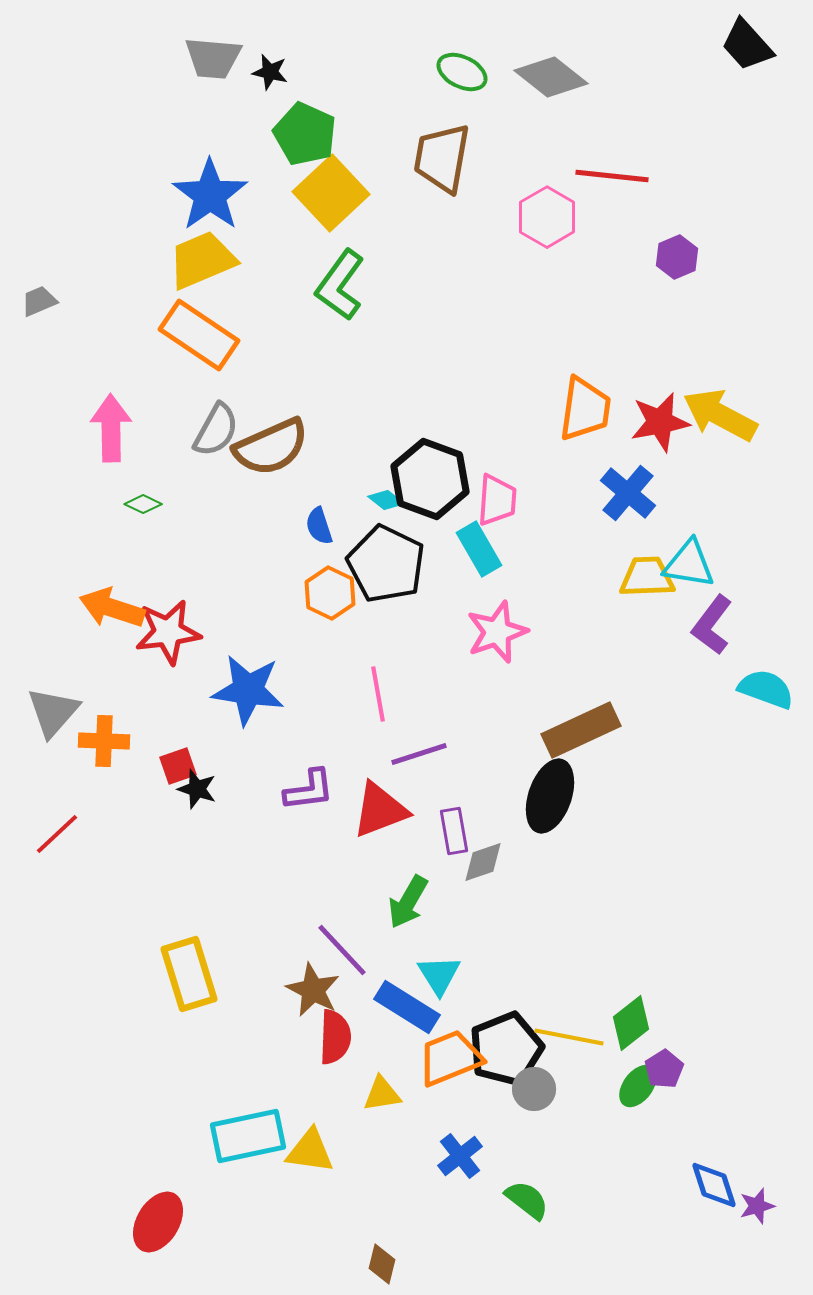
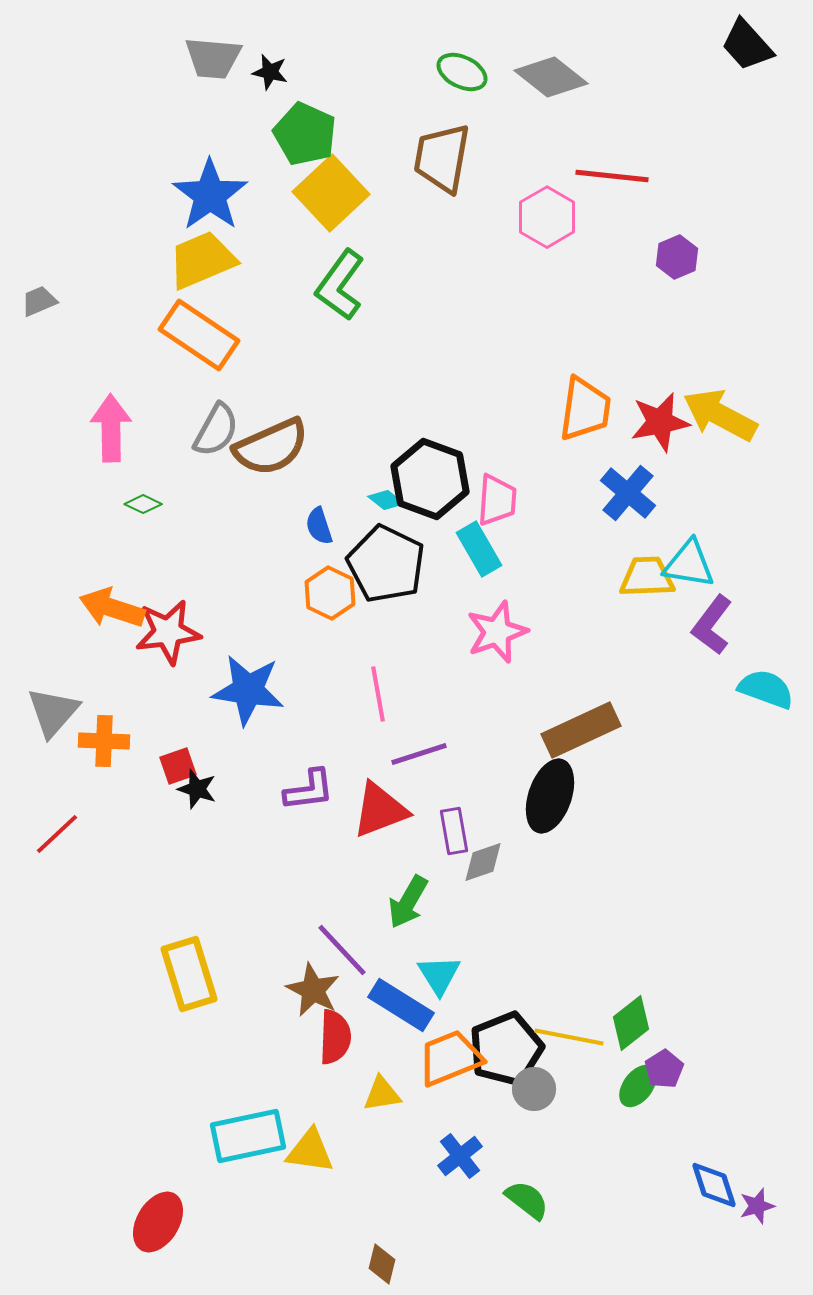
blue rectangle at (407, 1007): moved 6 px left, 2 px up
